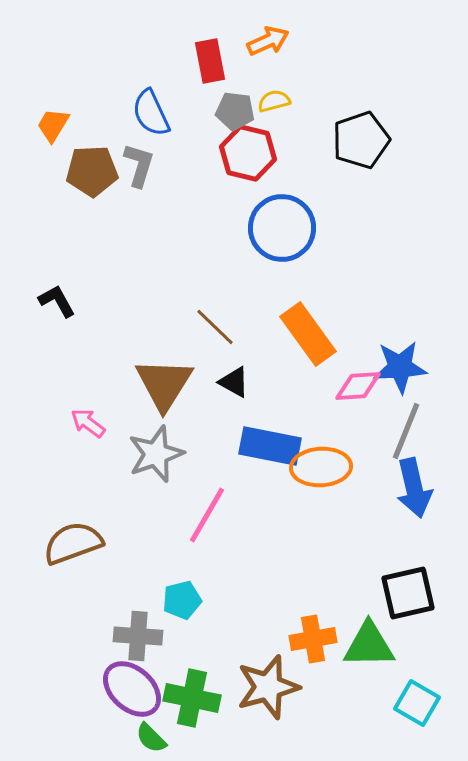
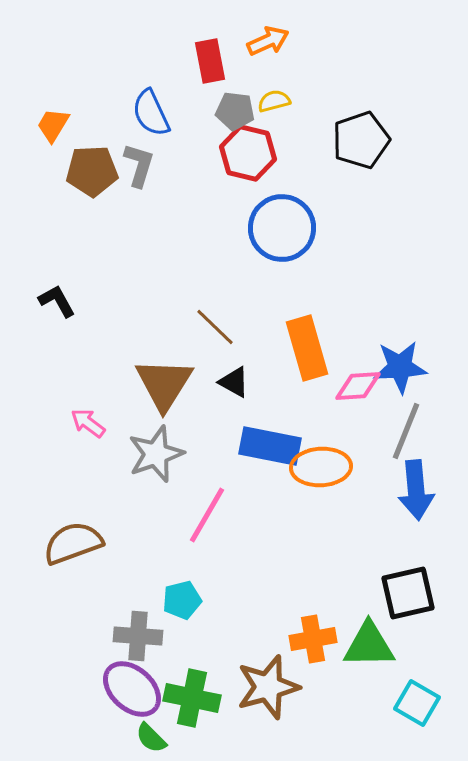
orange rectangle: moved 1 px left, 14 px down; rotated 20 degrees clockwise
blue arrow: moved 2 px right, 2 px down; rotated 8 degrees clockwise
